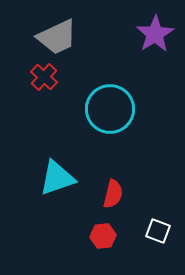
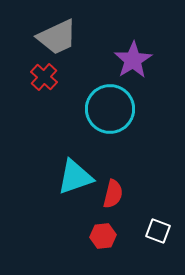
purple star: moved 22 px left, 26 px down
cyan triangle: moved 18 px right, 1 px up
